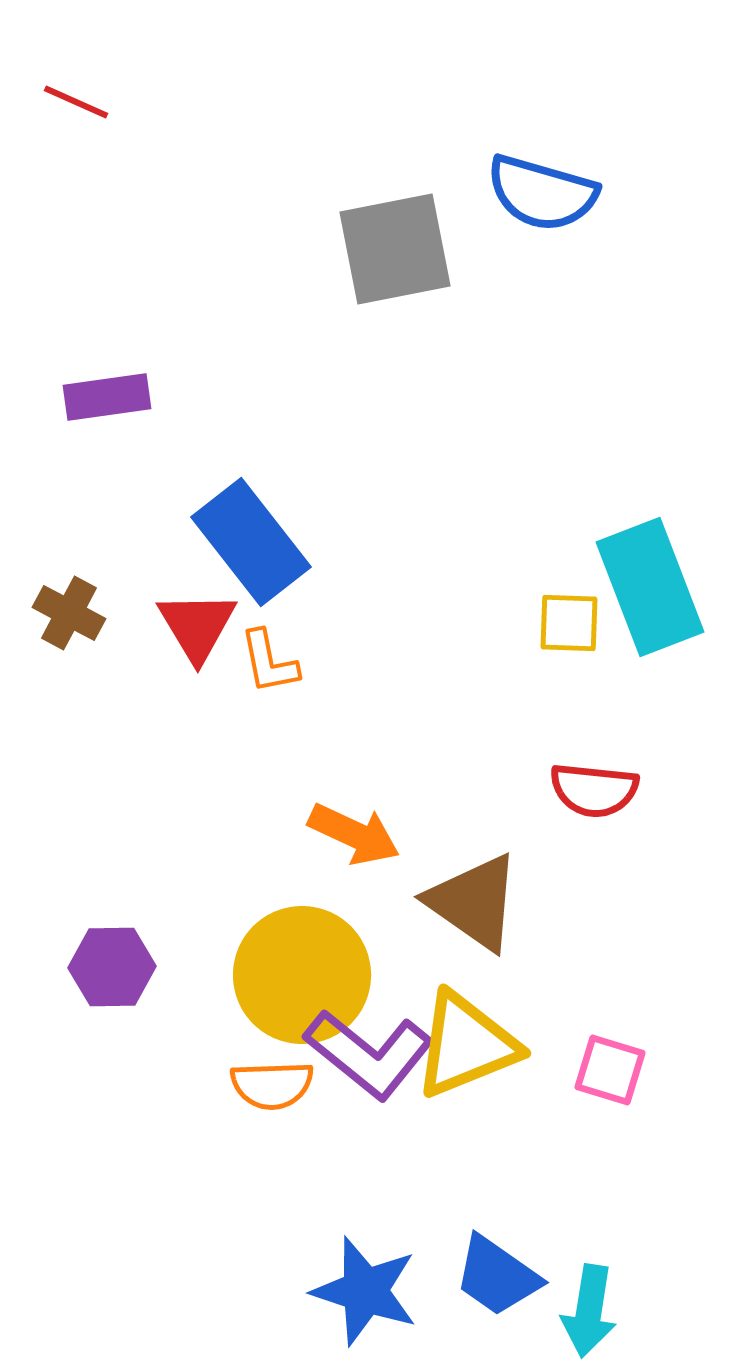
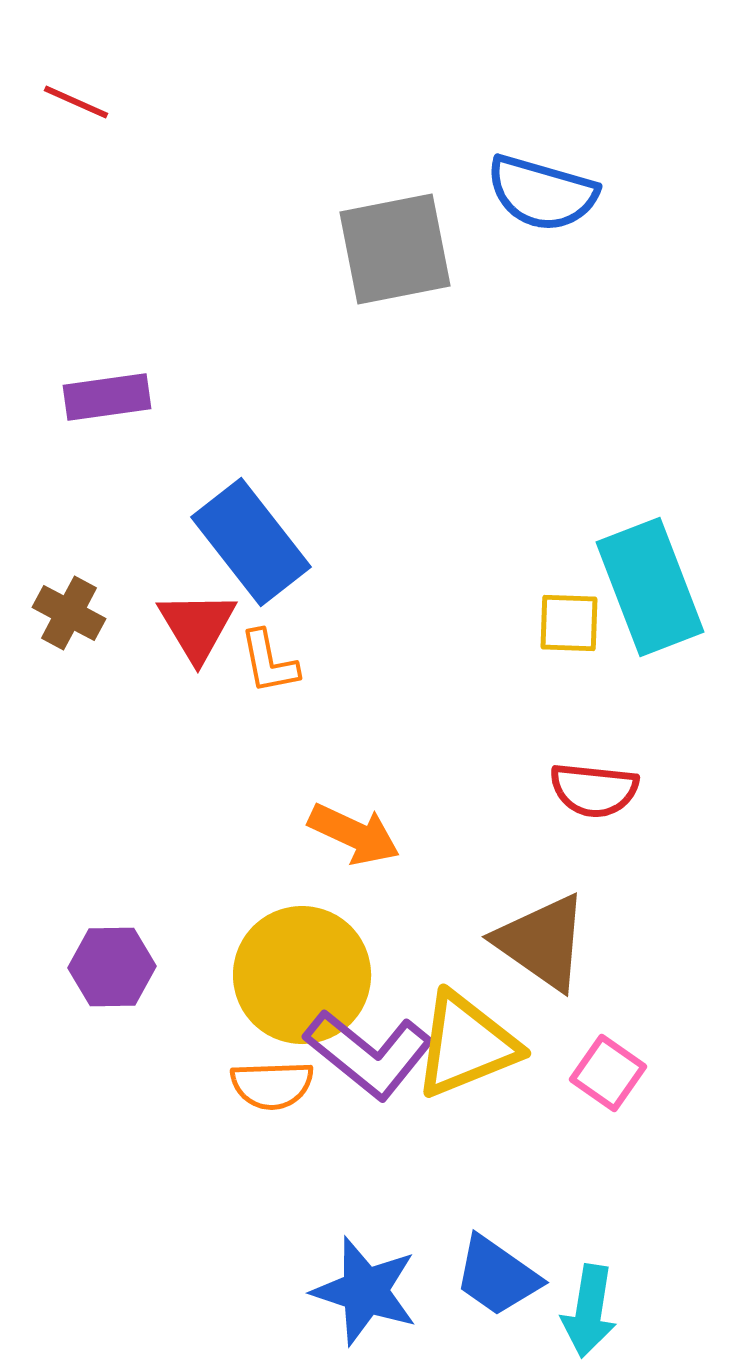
brown triangle: moved 68 px right, 40 px down
pink square: moved 2 px left, 3 px down; rotated 18 degrees clockwise
